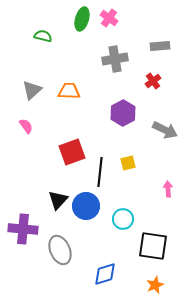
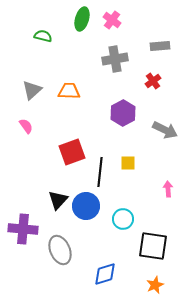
pink cross: moved 3 px right, 2 px down
yellow square: rotated 14 degrees clockwise
